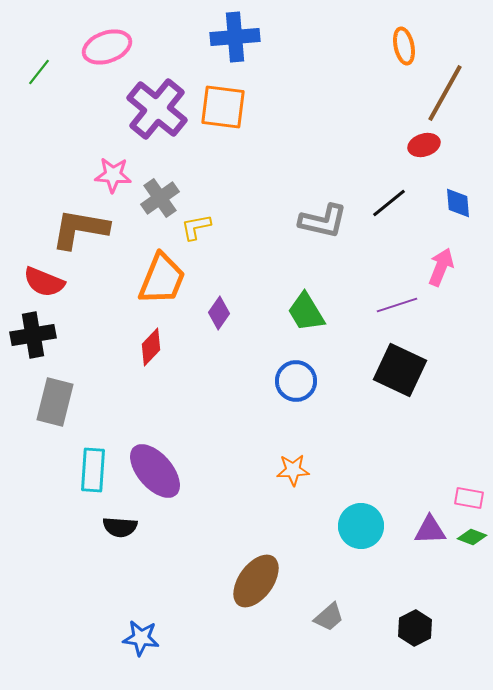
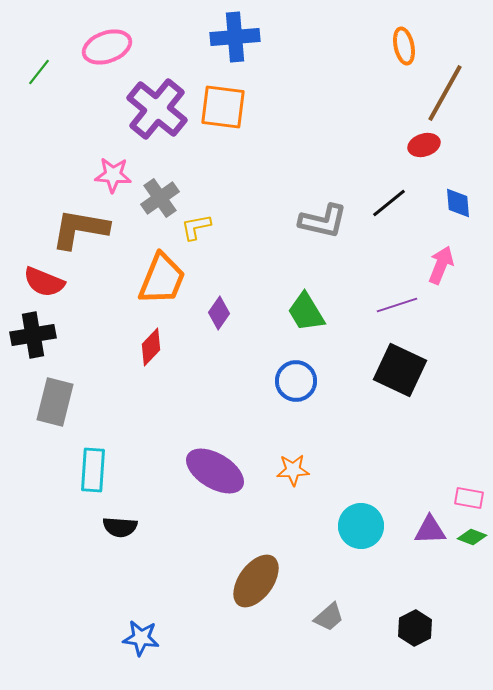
pink arrow: moved 2 px up
purple ellipse: moved 60 px right; rotated 18 degrees counterclockwise
